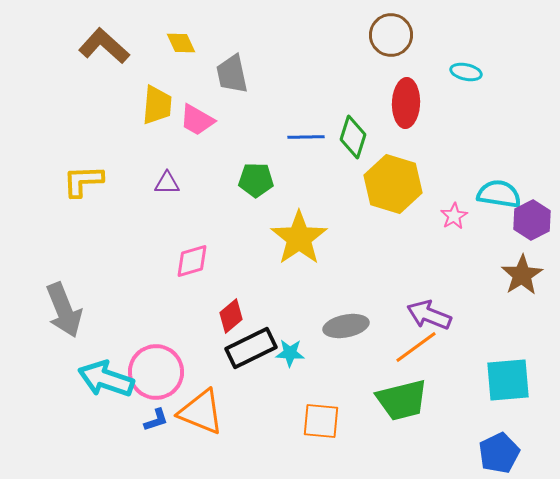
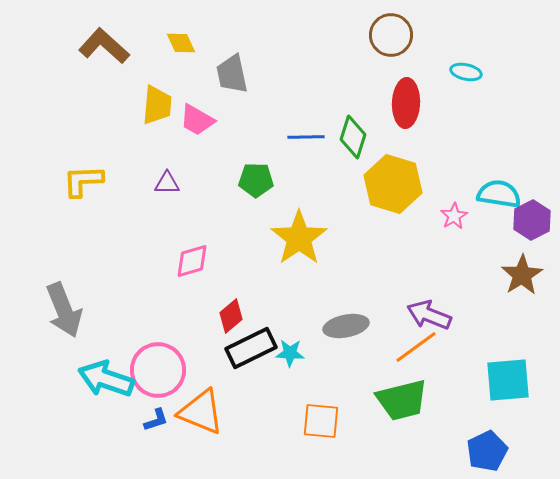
pink circle: moved 2 px right, 2 px up
blue pentagon: moved 12 px left, 2 px up
